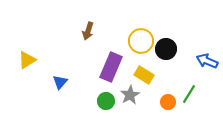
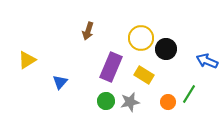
yellow circle: moved 3 px up
gray star: moved 7 px down; rotated 18 degrees clockwise
